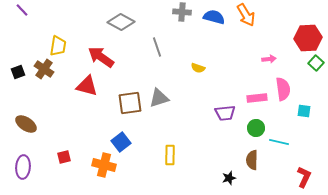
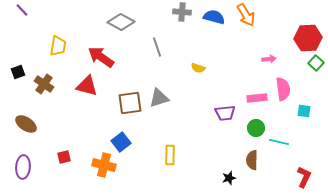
brown cross: moved 15 px down
